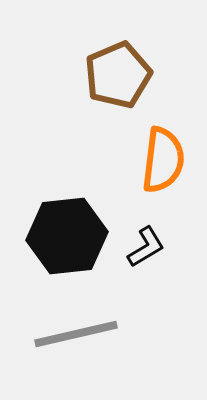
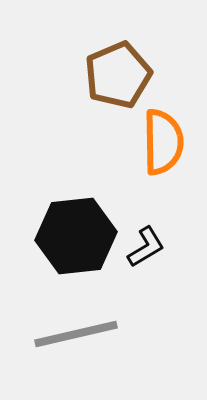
orange semicircle: moved 18 px up; rotated 8 degrees counterclockwise
black hexagon: moved 9 px right
